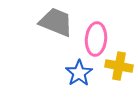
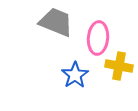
pink ellipse: moved 2 px right, 1 px up
blue star: moved 4 px left, 2 px down
